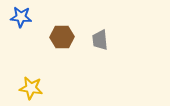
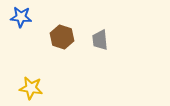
brown hexagon: rotated 20 degrees clockwise
